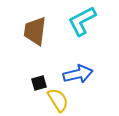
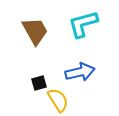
cyan L-shape: moved 1 px right, 3 px down; rotated 12 degrees clockwise
brown trapezoid: rotated 144 degrees clockwise
blue arrow: moved 2 px right, 2 px up
